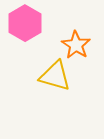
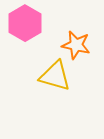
orange star: rotated 20 degrees counterclockwise
